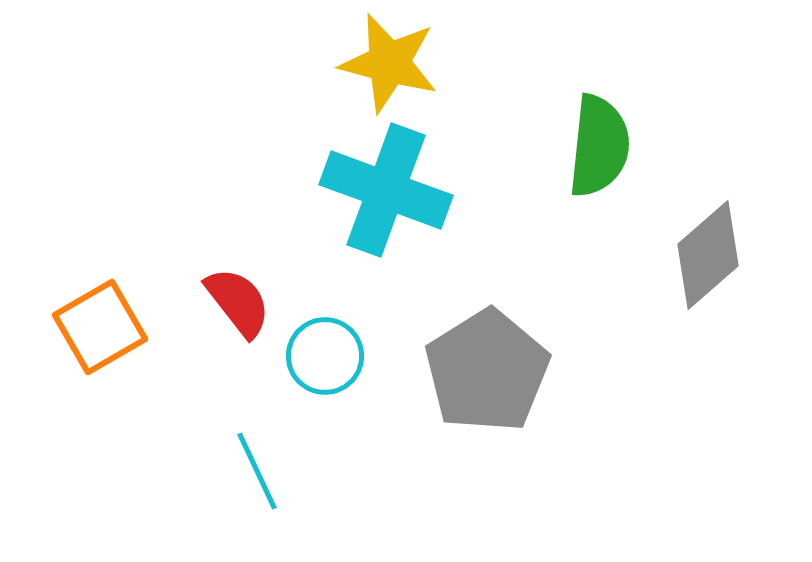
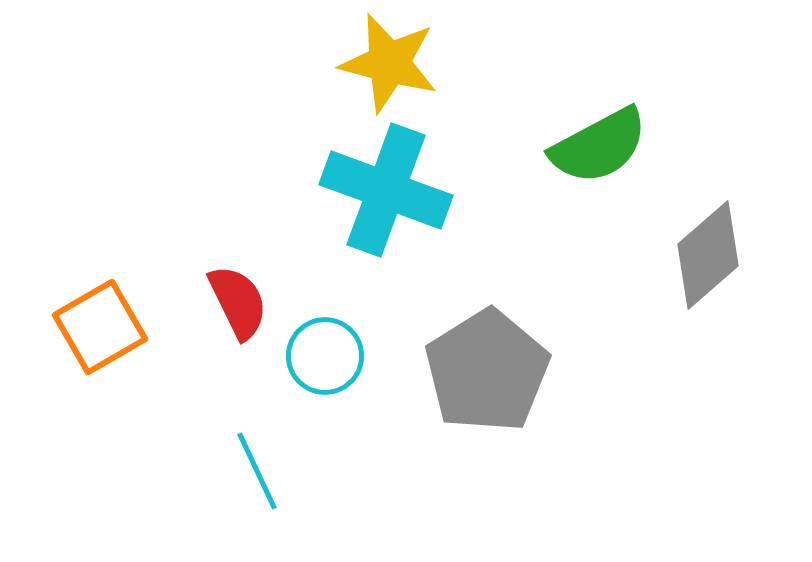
green semicircle: rotated 56 degrees clockwise
red semicircle: rotated 12 degrees clockwise
